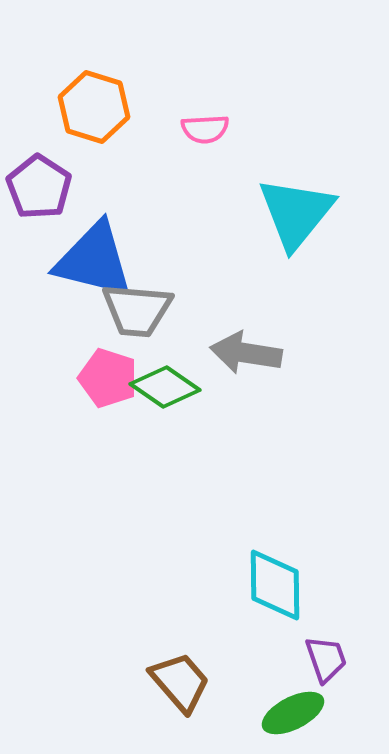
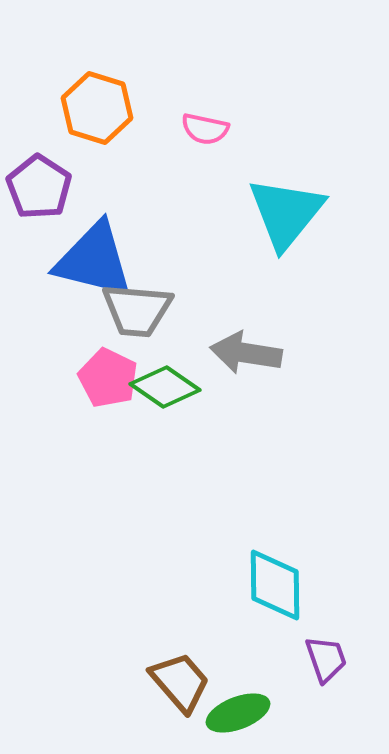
orange hexagon: moved 3 px right, 1 px down
pink semicircle: rotated 15 degrees clockwise
cyan triangle: moved 10 px left
pink pentagon: rotated 8 degrees clockwise
green ellipse: moved 55 px left; rotated 6 degrees clockwise
